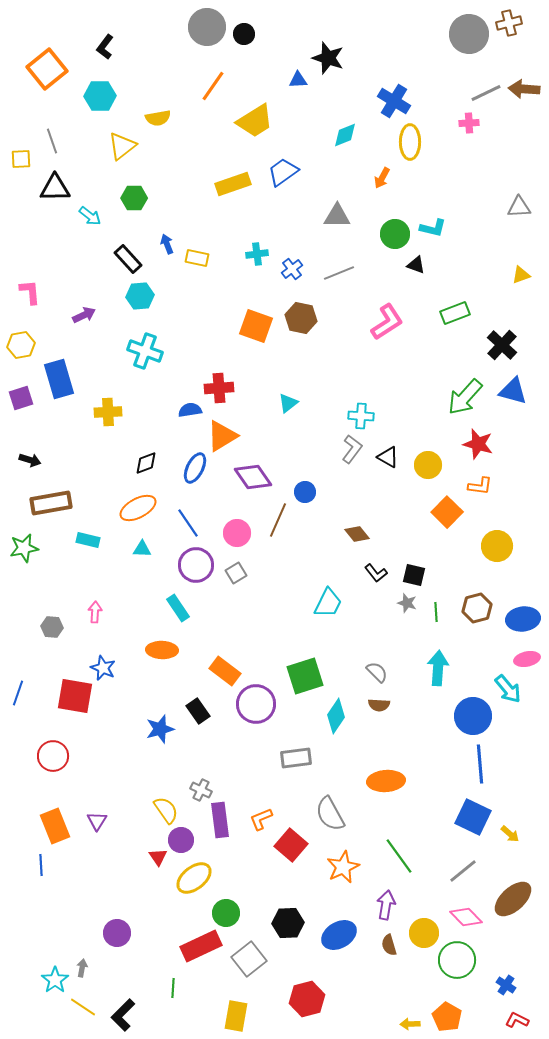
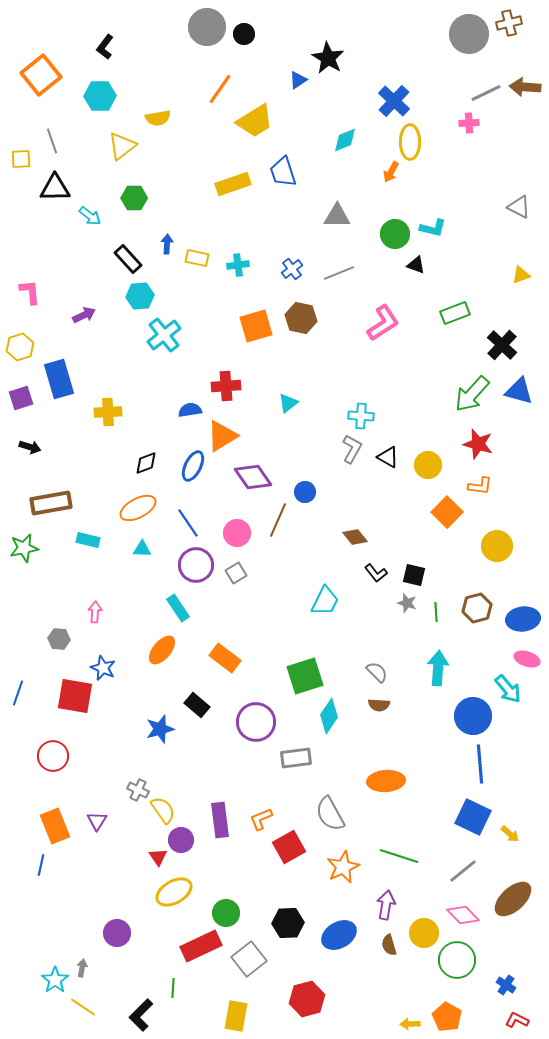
black star at (328, 58): rotated 12 degrees clockwise
orange square at (47, 69): moved 6 px left, 6 px down
blue triangle at (298, 80): rotated 30 degrees counterclockwise
orange line at (213, 86): moved 7 px right, 3 px down
brown arrow at (524, 89): moved 1 px right, 2 px up
blue cross at (394, 101): rotated 12 degrees clockwise
cyan diamond at (345, 135): moved 5 px down
blue trapezoid at (283, 172): rotated 72 degrees counterclockwise
orange arrow at (382, 178): moved 9 px right, 6 px up
gray triangle at (519, 207): rotated 30 degrees clockwise
blue arrow at (167, 244): rotated 24 degrees clockwise
cyan cross at (257, 254): moved 19 px left, 11 px down
pink L-shape at (387, 322): moved 4 px left, 1 px down
orange square at (256, 326): rotated 36 degrees counterclockwise
yellow hexagon at (21, 345): moved 1 px left, 2 px down; rotated 8 degrees counterclockwise
cyan cross at (145, 351): moved 19 px right, 16 px up; rotated 32 degrees clockwise
red cross at (219, 388): moved 7 px right, 2 px up
blue triangle at (513, 391): moved 6 px right
green arrow at (465, 397): moved 7 px right, 3 px up
gray L-shape at (352, 449): rotated 8 degrees counterclockwise
black arrow at (30, 460): moved 13 px up
blue ellipse at (195, 468): moved 2 px left, 2 px up
brown diamond at (357, 534): moved 2 px left, 3 px down
cyan trapezoid at (328, 603): moved 3 px left, 2 px up
gray hexagon at (52, 627): moved 7 px right, 12 px down
orange ellipse at (162, 650): rotated 52 degrees counterclockwise
pink ellipse at (527, 659): rotated 30 degrees clockwise
orange rectangle at (225, 671): moved 13 px up
purple circle at (256, 704): moved 18 px down
black rectangle at (198, 711): moved 1 px left, 6 px up; rotated 15 degrees counterclockwise
cyan diamond at (336, 716): moved 7 px left
gray cross at (201, 790): moved 63 px left
yellow semicircle at (166, 810): moved 3 px left
red square at (291, 845): moved 2 px left, 2 px down; rotated 20 degrees clockwise
green line at (399, 856): rotated 36 degrees counterclockwise
blue line at (41, 865): rotated 15 degrees clockwise
yellow ellipse at (194, 878): moved 20 px left, 14 px down; rotated 9 degrees clockwise
pink diamond at (466, 917): moved 3 px left, 2 px up
black L-shape at (123, 1015): moved 18 px right
